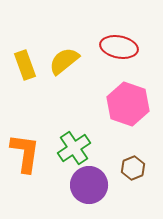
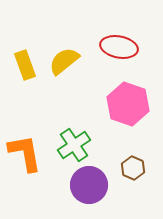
green cross: moved 3 px up
orange L-shape: rotated 18 degrees counterclockwise
brown hexagon: rotated 15 degrees counterclockwise
